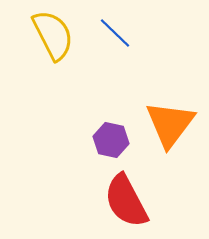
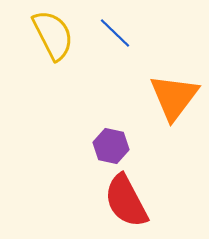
orange triangle: moved 4 px right, 27 px up
purple hexagon: moved 6 px down
